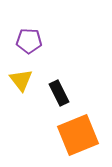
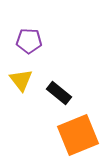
black rectangle: rotated 25 degrees counterclockwise
